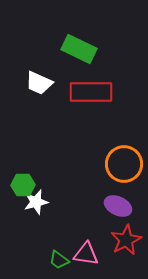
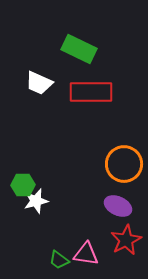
white star: moved 1 px up
